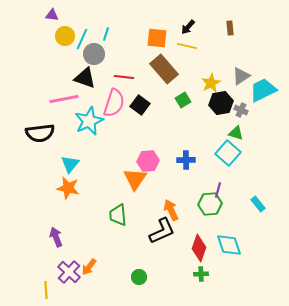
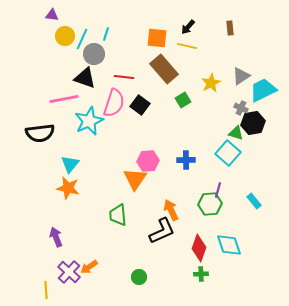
black hexagon at (221, 103): moved 32 px right, 20 px down
gray cross at (241, 110): moved 2 px up
cyan rectangle at (258, 204): moved 4 px left, 3 px up
orange arrow at (89, 267): rotated 18 degrees clockwise
